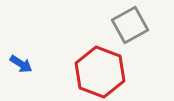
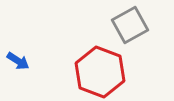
blue arrow: moved 3 px left, 3 px up
